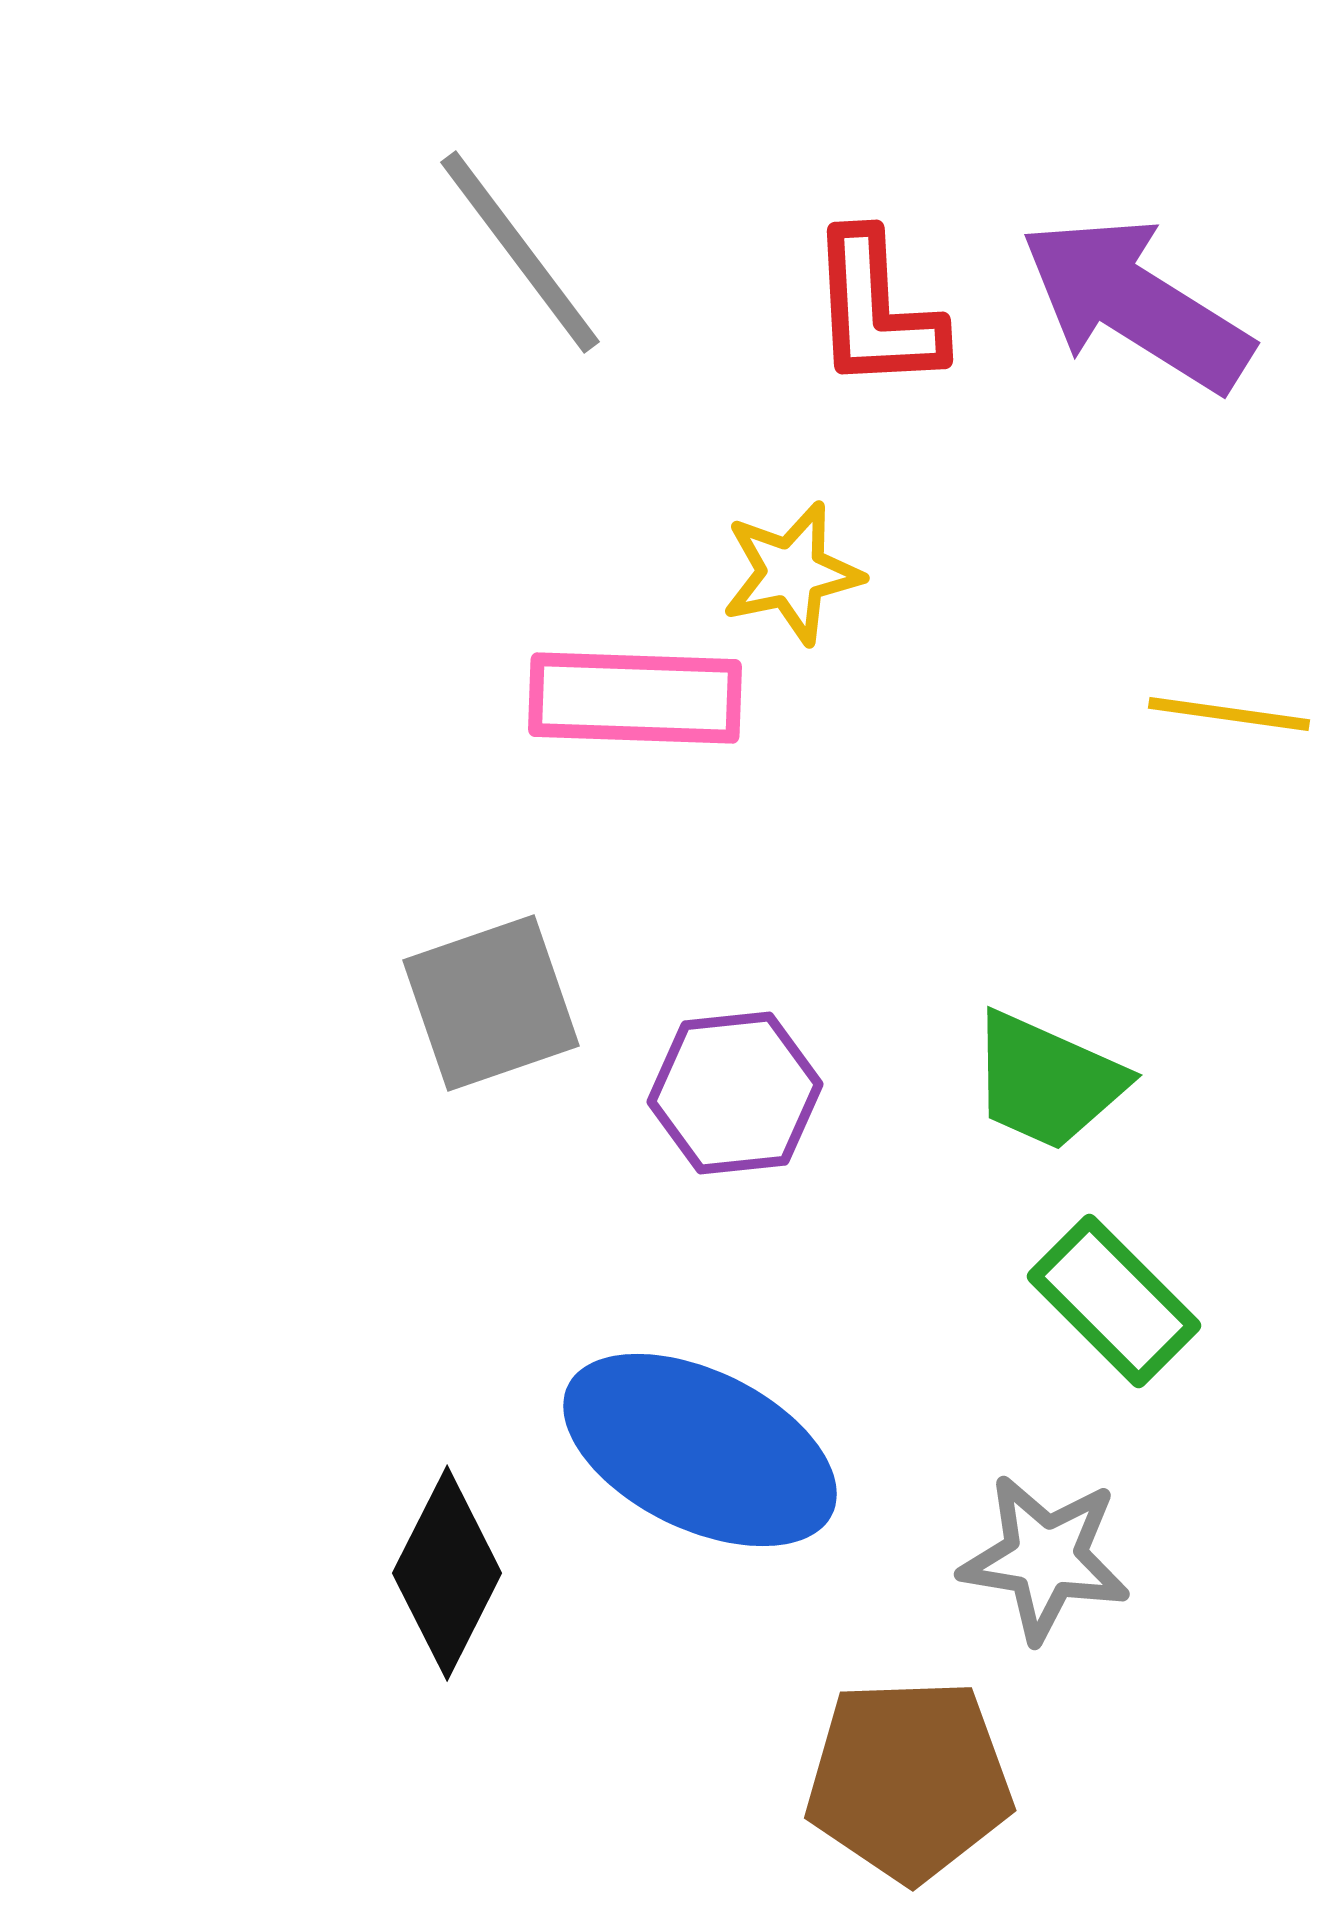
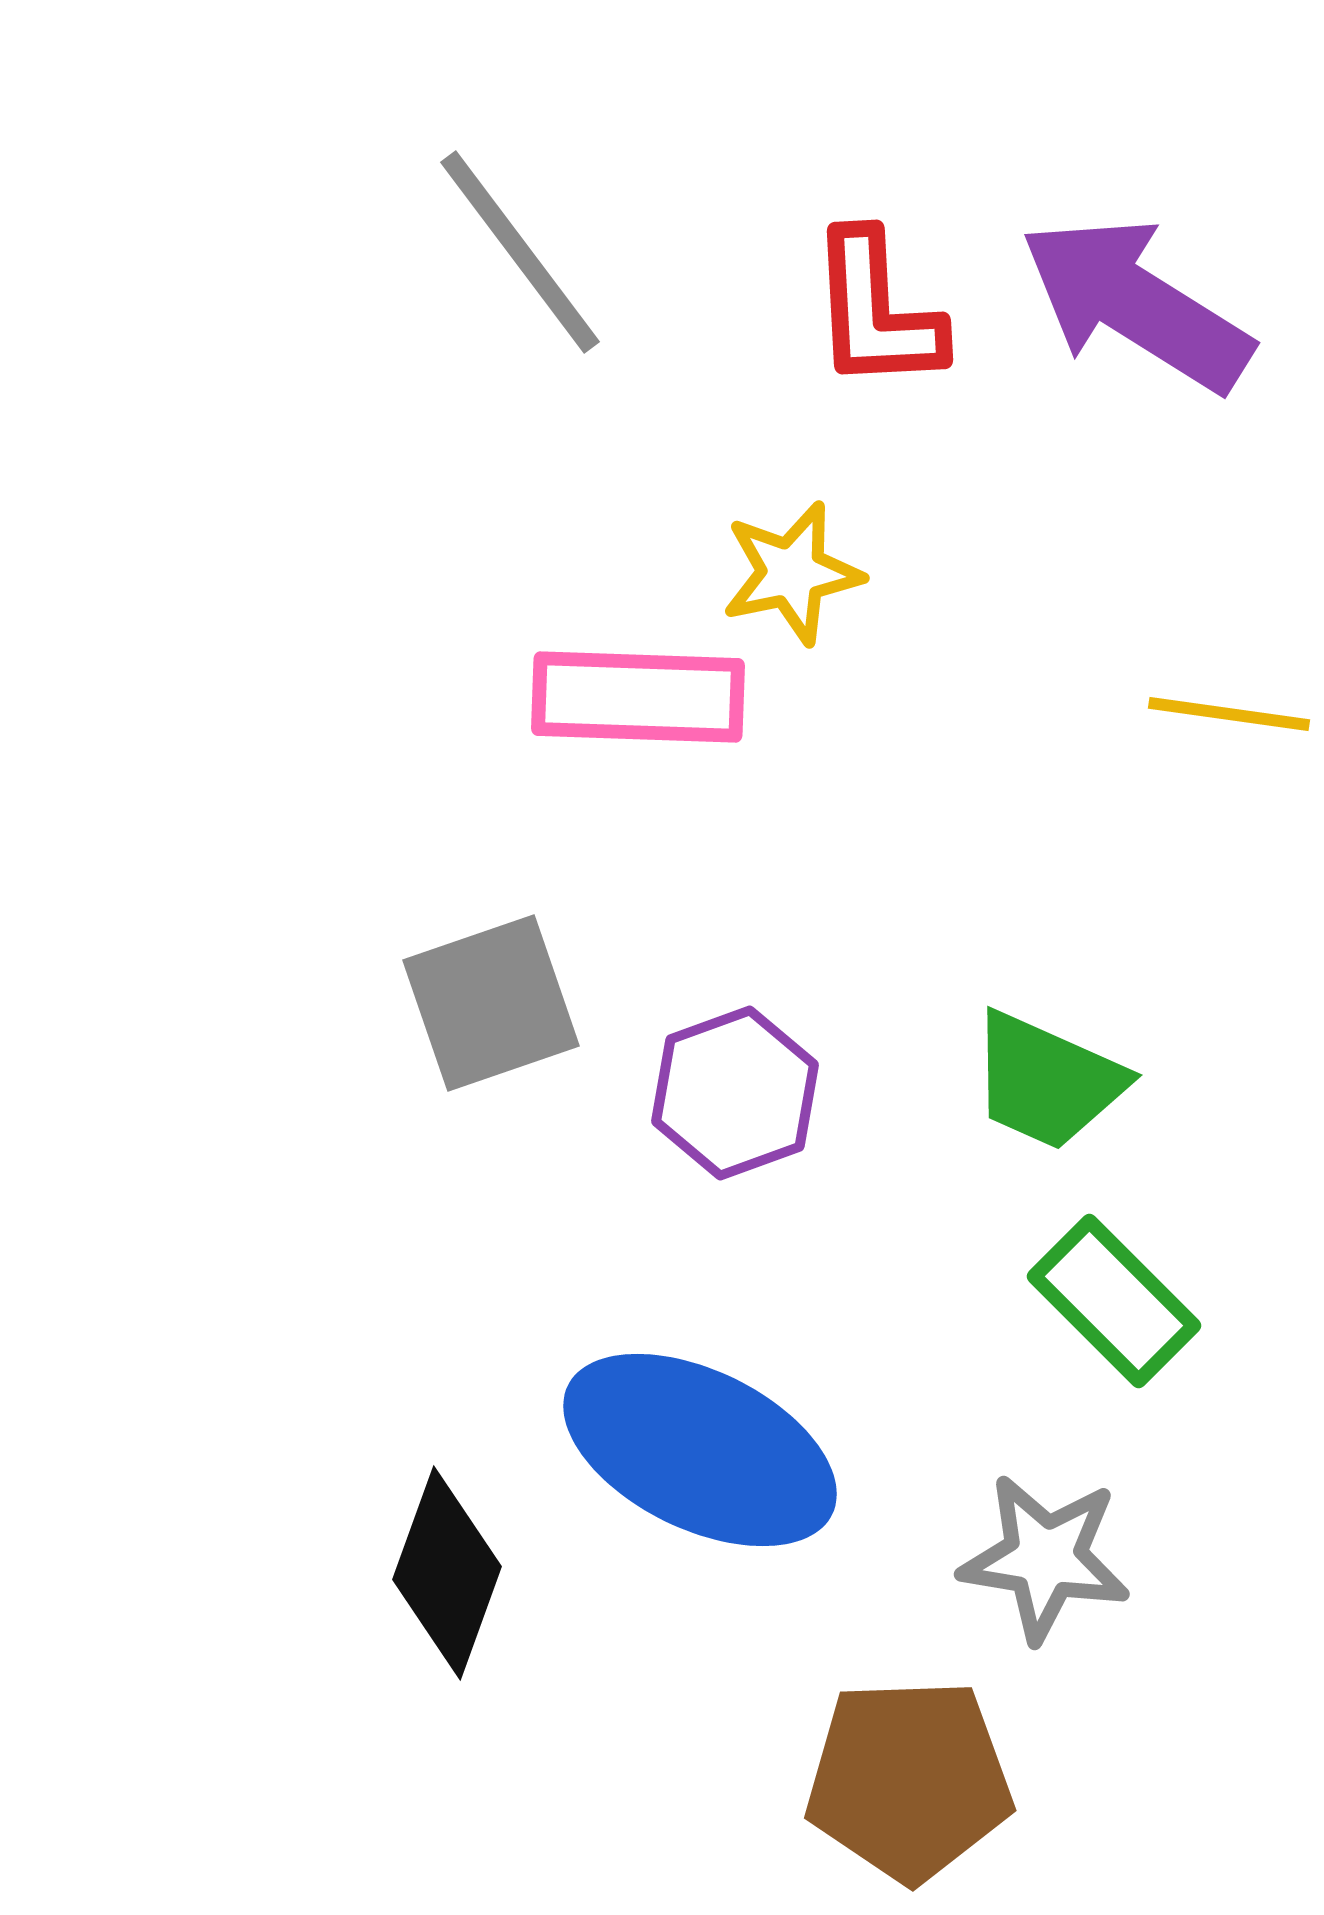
pink rectangle: moved 3 px right, 1 px up
purple hexagon: rotated 14 degrees counterclockwise
black diamond: rotated 7 degrees counterclockwise
